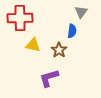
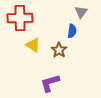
yellow triangle: rotated 21 degrees clockwise
purple L-shape: moved 1 px right, 5 px down
